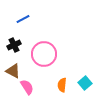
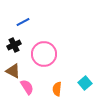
blue line: moved 3 px down
orange semicircle: moved 5 px left, 4 px down
